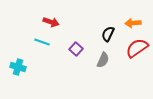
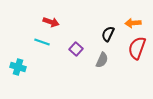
red semicircle: rotated 35 degrees counterclockwise
gray semicircle: moved 1 px left
